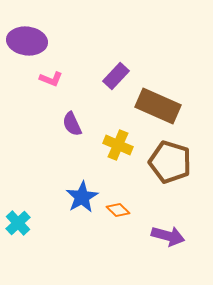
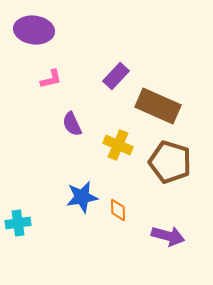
purple ellipse: moved 7 px right, 11 px up
pink L-shape: rotated 35 degrees counterclockwise
blue star: rotated 20 degrees clockwise
orange diamond: rotated 45 degrees clockwise
cyan cross: rotated 35 degrees clockwise
